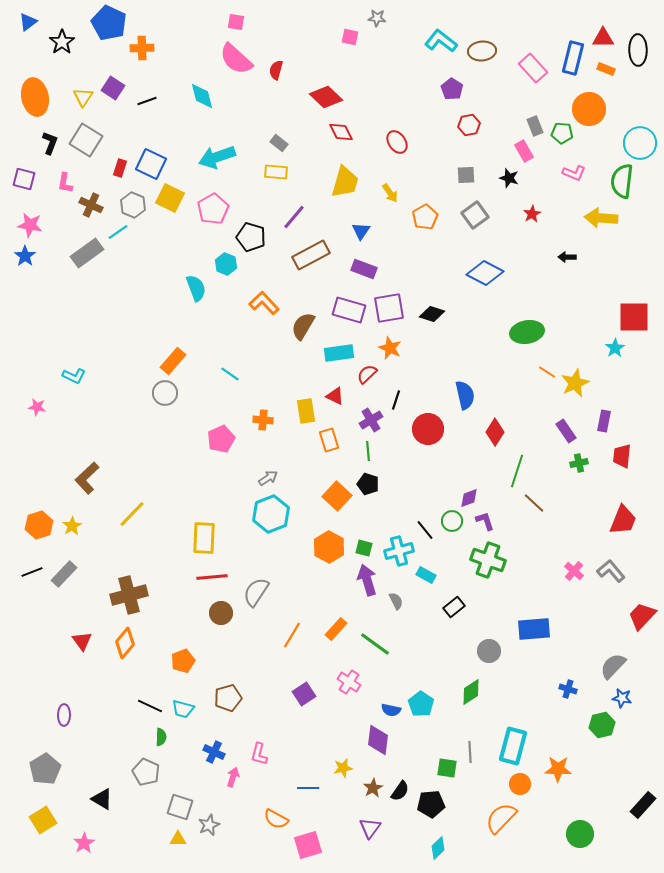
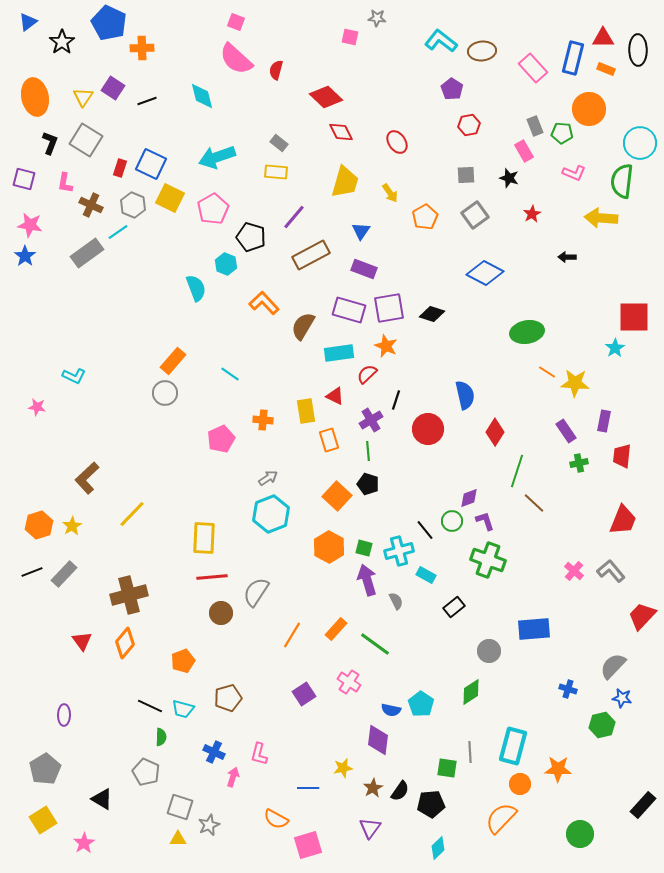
pink square at (236, 22): rotated 12 degrees clockwise
orange star at (390, 348): moved 4 px left, 2 px up
yellow star at (575, 383): rotated 28 degrees clockwise
